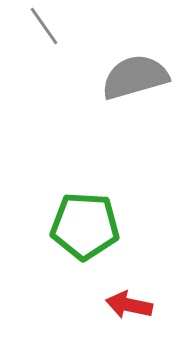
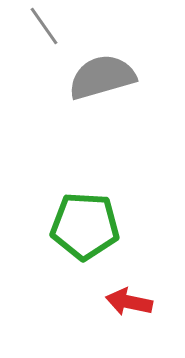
gray semicircle: moved 33 px left
red arrow: moved 3 px up
